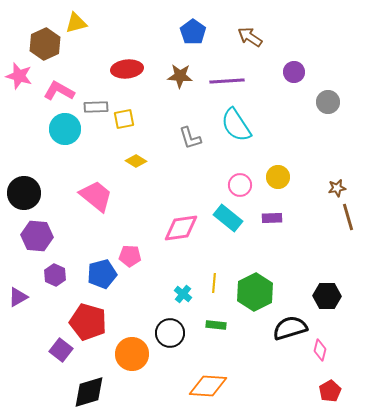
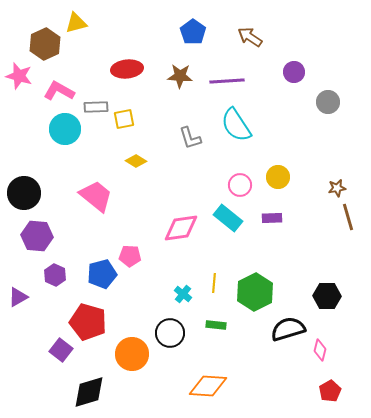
black semicircle at (290, 328): moved 2 px left, 1 px down
